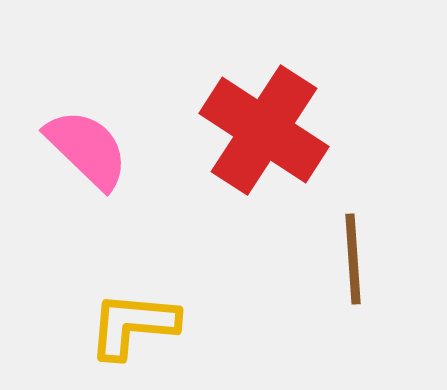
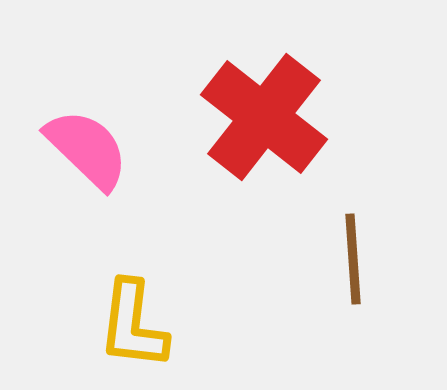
red cross: moved 13 px up; rotated 5 degrees clockwise
yellow L-shape: rotated 88 degrees counterclockwise
